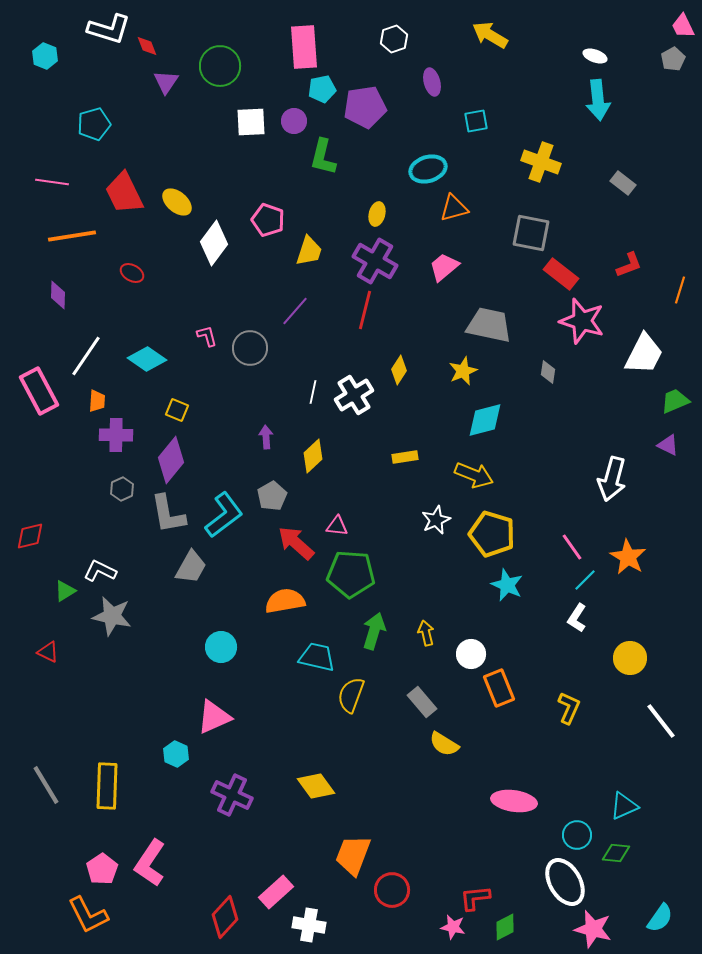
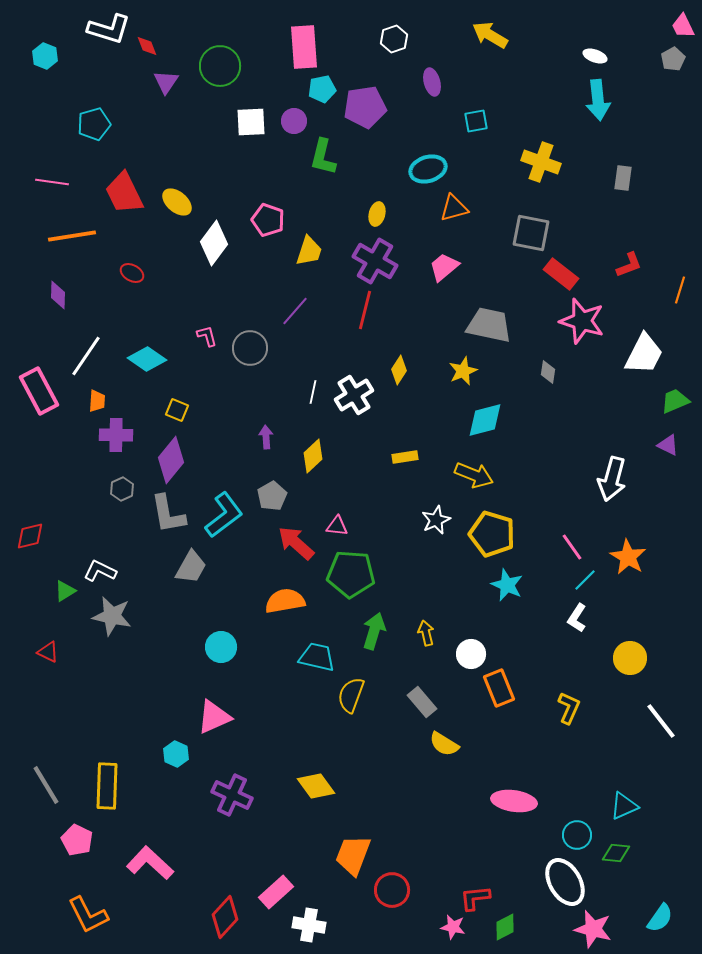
gray rectangle at (623, 183): moved 5 px up; rotated 60 degrees clockwise
pink L-shape at (150, 863): rotated 99 degrees clockwise
pink pentagon at (102, 869): moved 25 px left, 29 px up; rotated 12 degrees counterclockwise
